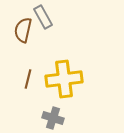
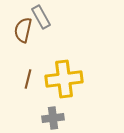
gray rectangle: moved 2 px left
gray cross: rotated 25 degrees counterclockwise
